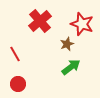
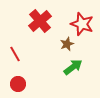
green arrow: moved 2 px right
